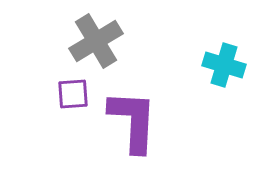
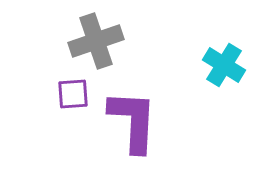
gray cross: rotated 12 degrees clockwise
cyan cross: rotated 15 degrees clockwise
